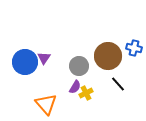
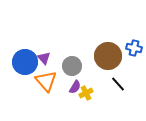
purple triangle: rotated 16 degrees counterclockwise
gray circle: moved 7 px left
orange triangle: moved 23 px up
